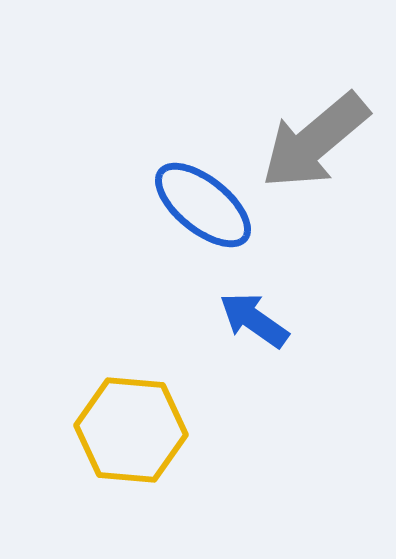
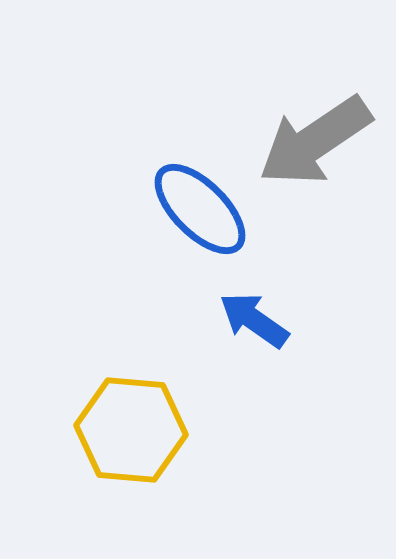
gray arrow: rotated 6 degrees clockwise
blue ellipse: moved 3 px left, 4 px down; rotated 6 degrees clockwise
